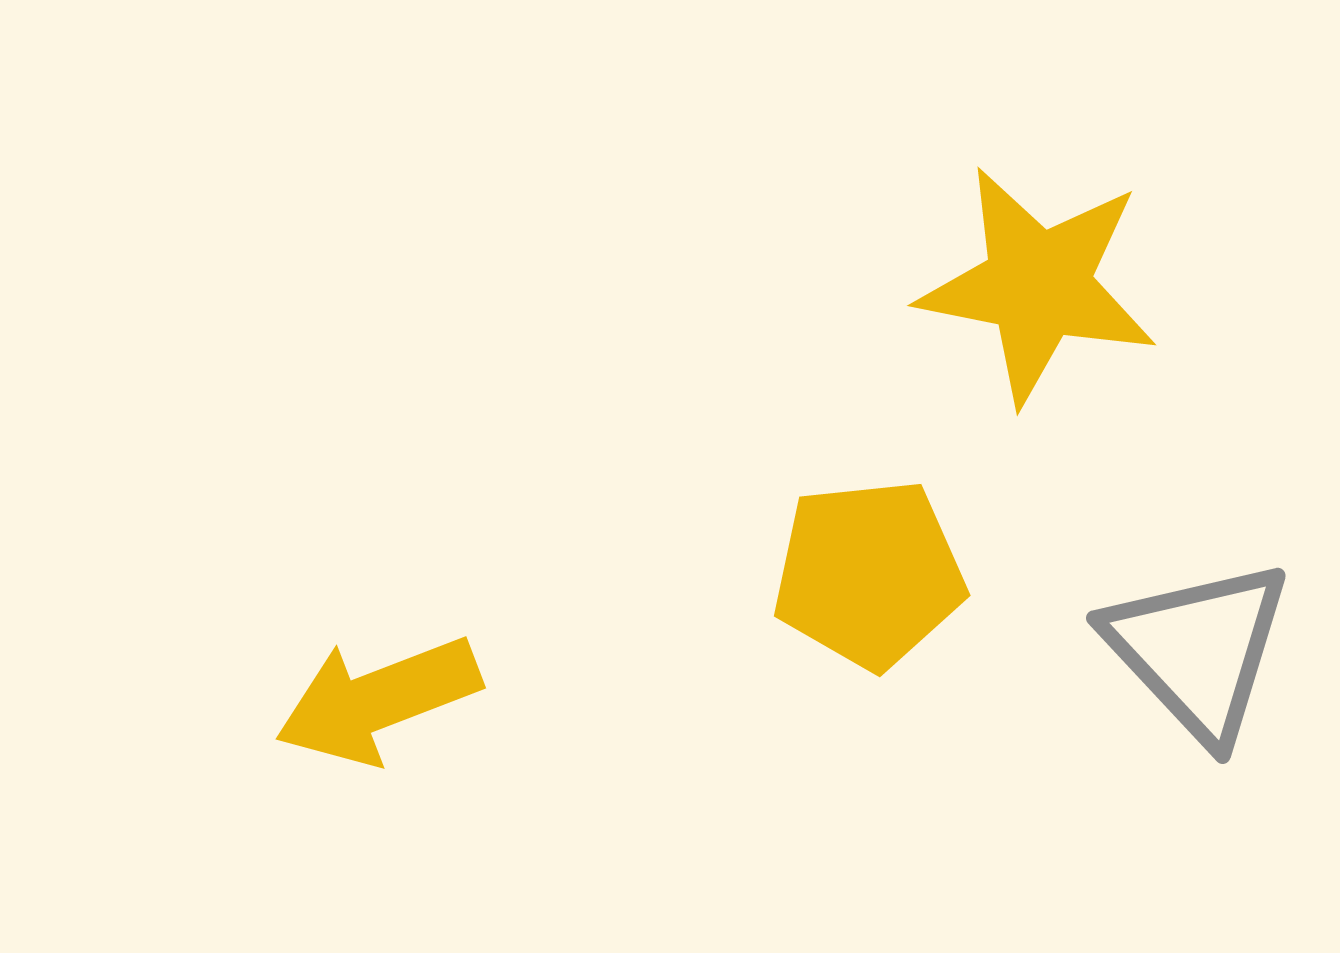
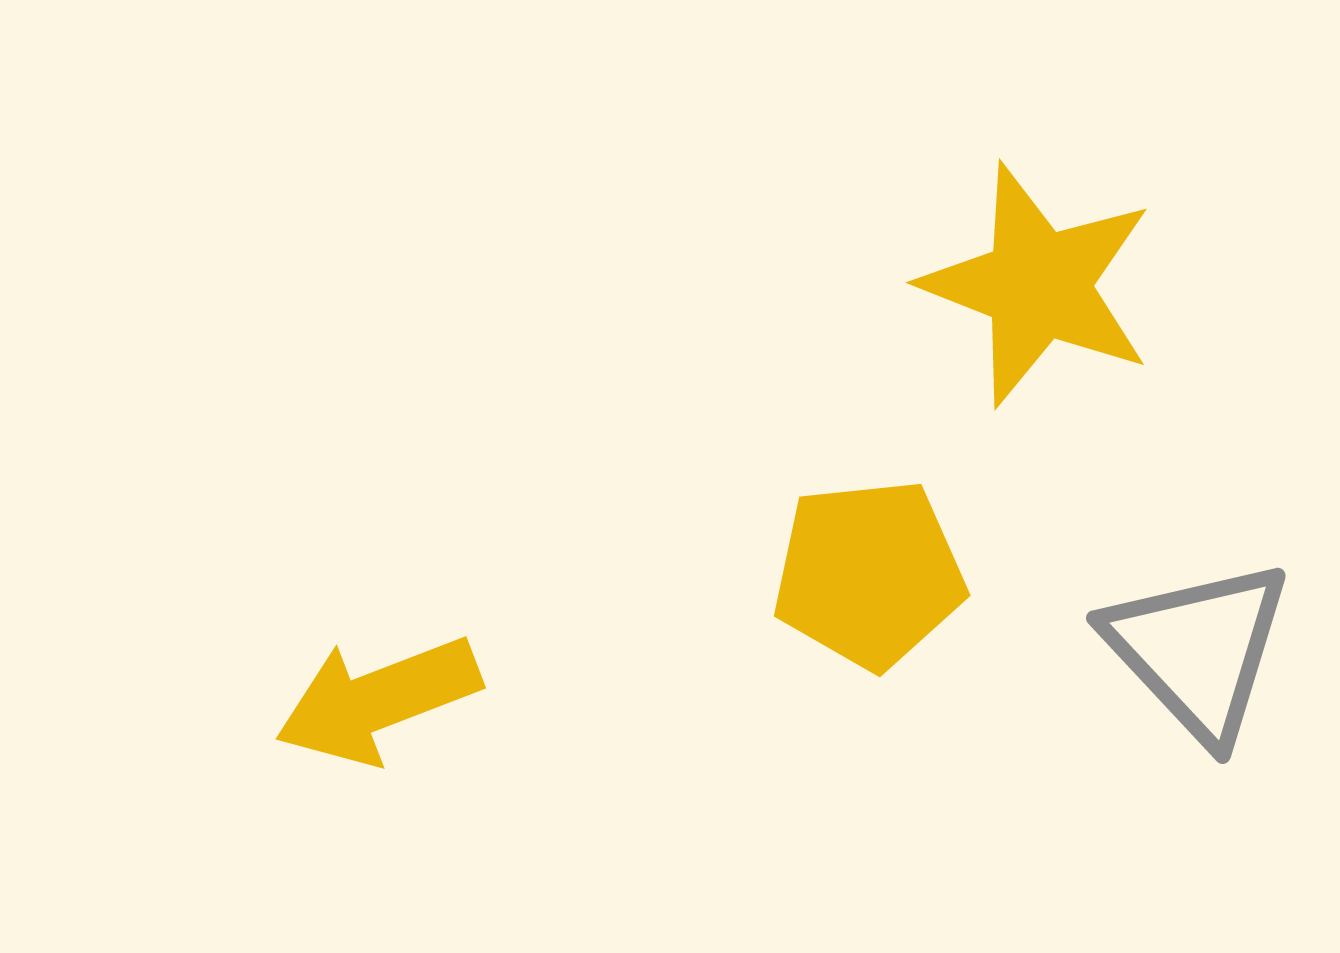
yellow star: rotated 10 degrees clockwise
